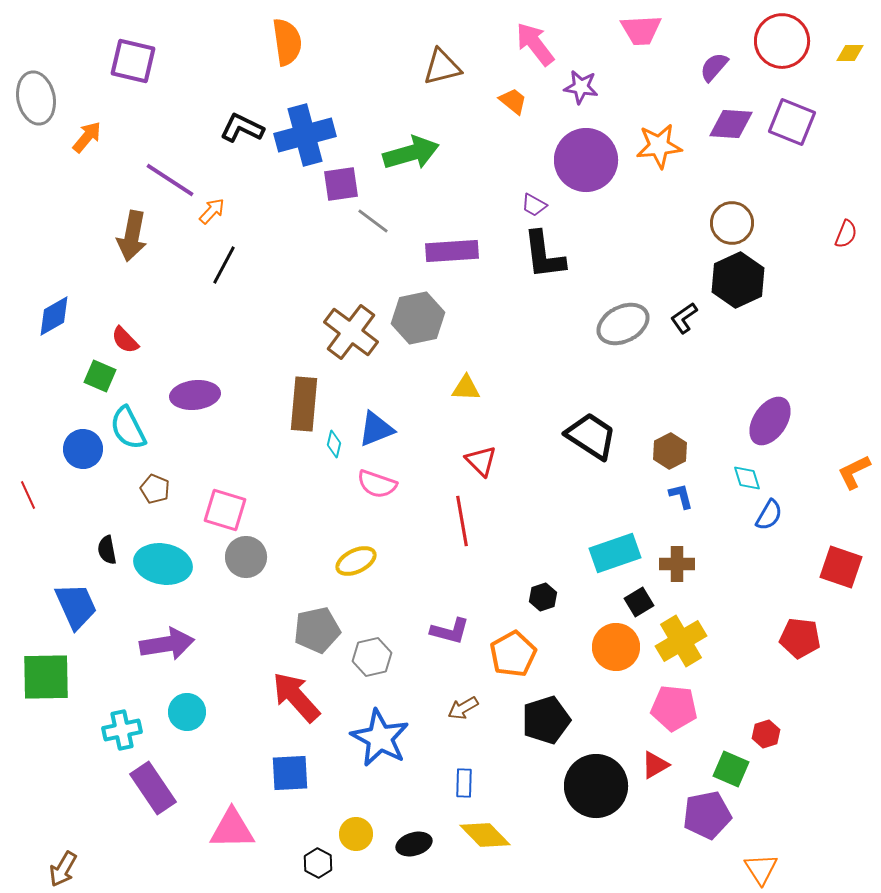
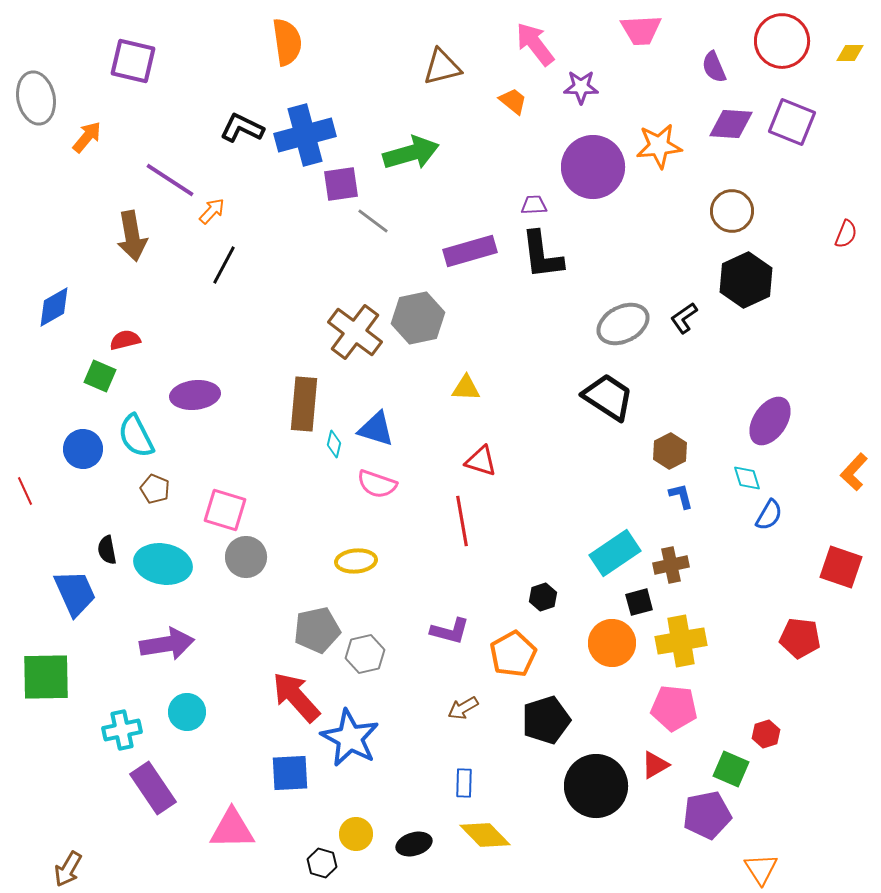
purple semicircle at (714, 67): rotated 64 degrees counterclockwise
purple star at (581, 87): rotated 8 degrees counterclockwise
purple circle at (586, 160): moved 7 px right, 7 px down
purple trapezoid at (534, 205): rotated 148 degrees clockwise
brown circle at (732, 223): moved 12 px up
brown arrow at (132, 236): rotated 21 degrees counterclockwise
purple rectangle at (452, 251): moved 18 px right; rotated 12 degrees counterclockwise
black L-shape at (544, 255): moved 2 px left
black hexagon at (738, 280): moved 8 px right
blue diamond at (54, 316): moved 9 px up
brown cross at (351, 332): moved 4 px right
red semicircle at (125, 340): rotated 120 degrees clockwise
cyan semicircle at (128, 428): moved 8 px right, 8 px down
blue triangle at (376, 429): rotated 39 degrees clockwise
black trapezoid at (591, 436): moved 17 px right, 39 px up
red triangle at (481, 461): rotated 28 degrees counterclockwise
orange L-shape at (854, 472): rotated 21 degrees counterclockwise
red line at (28, 495): moved 3 px left, 4 px up
cyan rectangle at (615, 553): rotated 15 degrees counterclockwise
yellow ellipse at (356, 561): rotated 21 degrees clockwise
brown cross at (677, 564): moved 6 px left, 1 px down; rotated 12 degrees counterclockwise
black square at (639, 602): rotated 16 degrees clockwise
blue trapezoid at (76, 606): moved 1 px left, 13 px up
yellow cross at (681, 641): rotated 21 degrees clockwise
orange circle at (616, 647): moved 4 px left, 4 px up
gray hexagon at (372, 657): moved 7 px left, 3 px up
blue star at (380, 738): moved 30 px left
black hexagon at (318, 863): moved 4 px right; rotated 12 degrees counterclockwise
brown arrow at (63, 869): moved 5 px right
